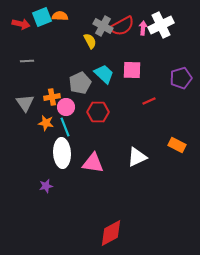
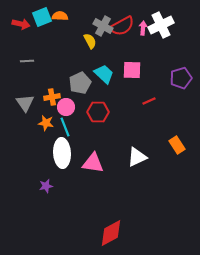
orange rectangle: rotated 30 degrees clockwise
